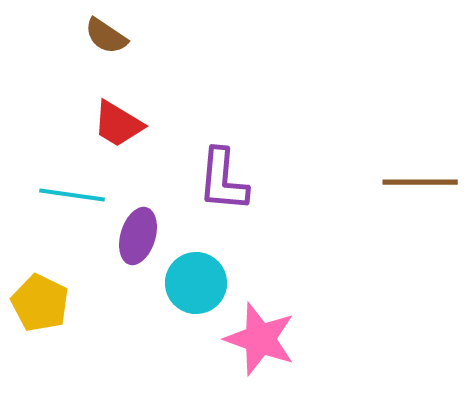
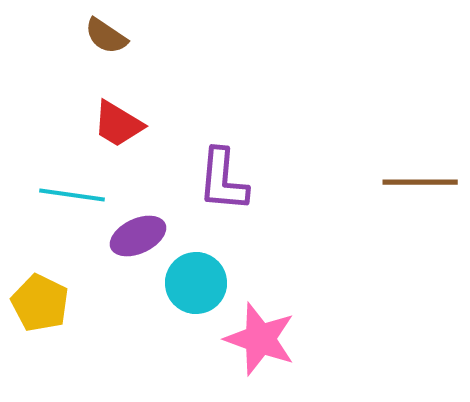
purple ellipse: rotated 48 degrees clockwise
